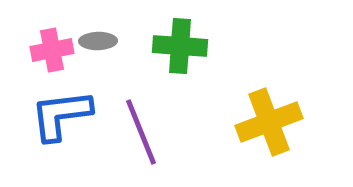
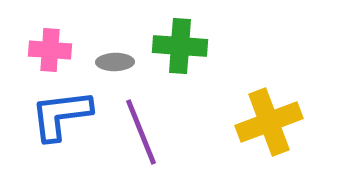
gray ellipse: moved 17 px right, 21 px down
pink cross: moved 2 px left; rotated 15 degrees clockwise
